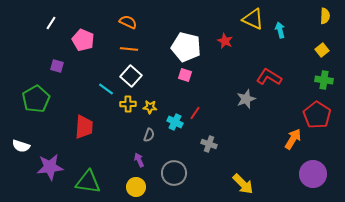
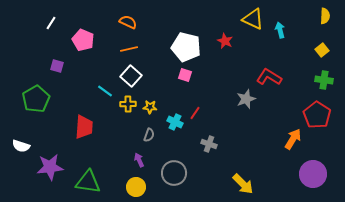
orange line: rotated 18 degrees counterclockwise
cyan line: moved 1 px left, 2 px down
